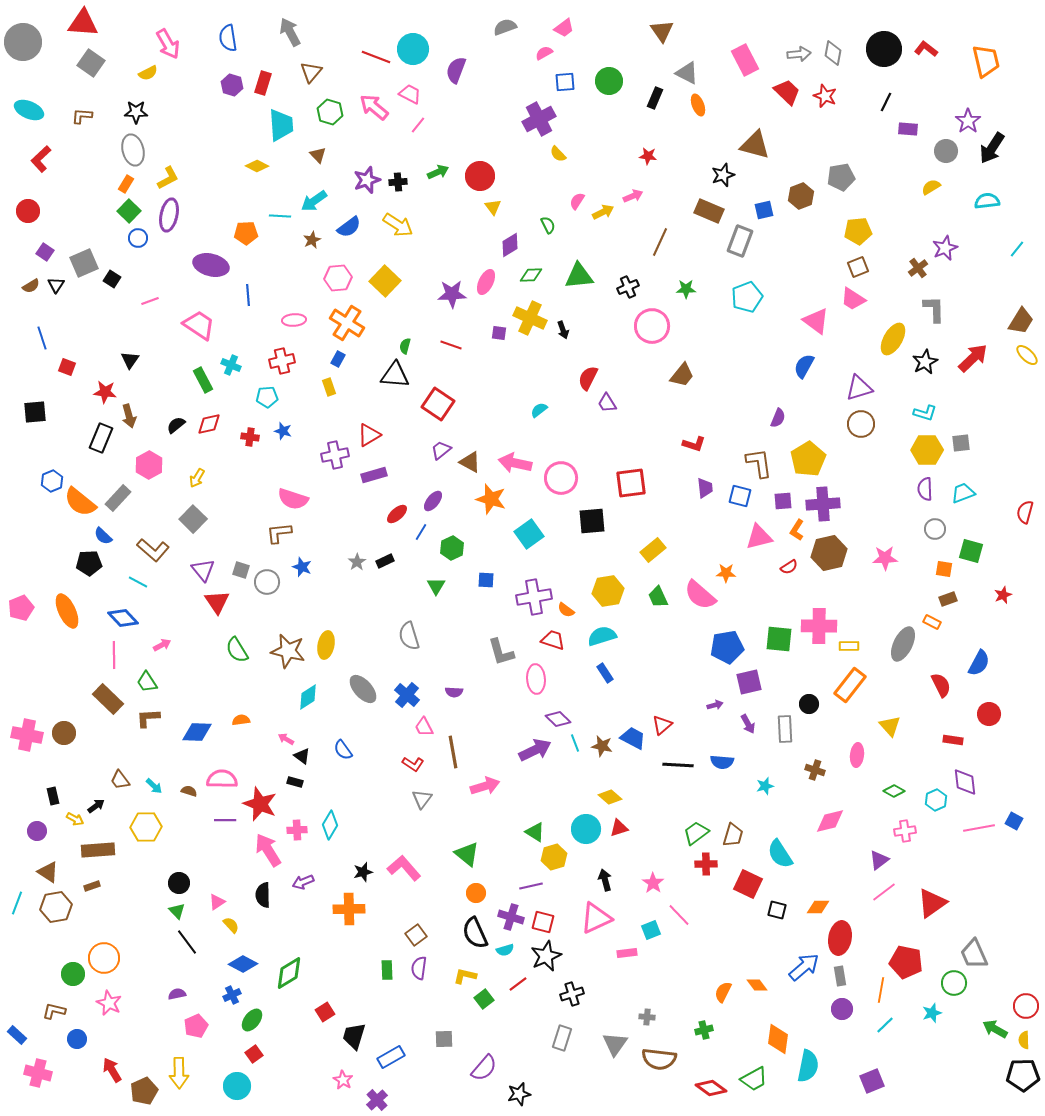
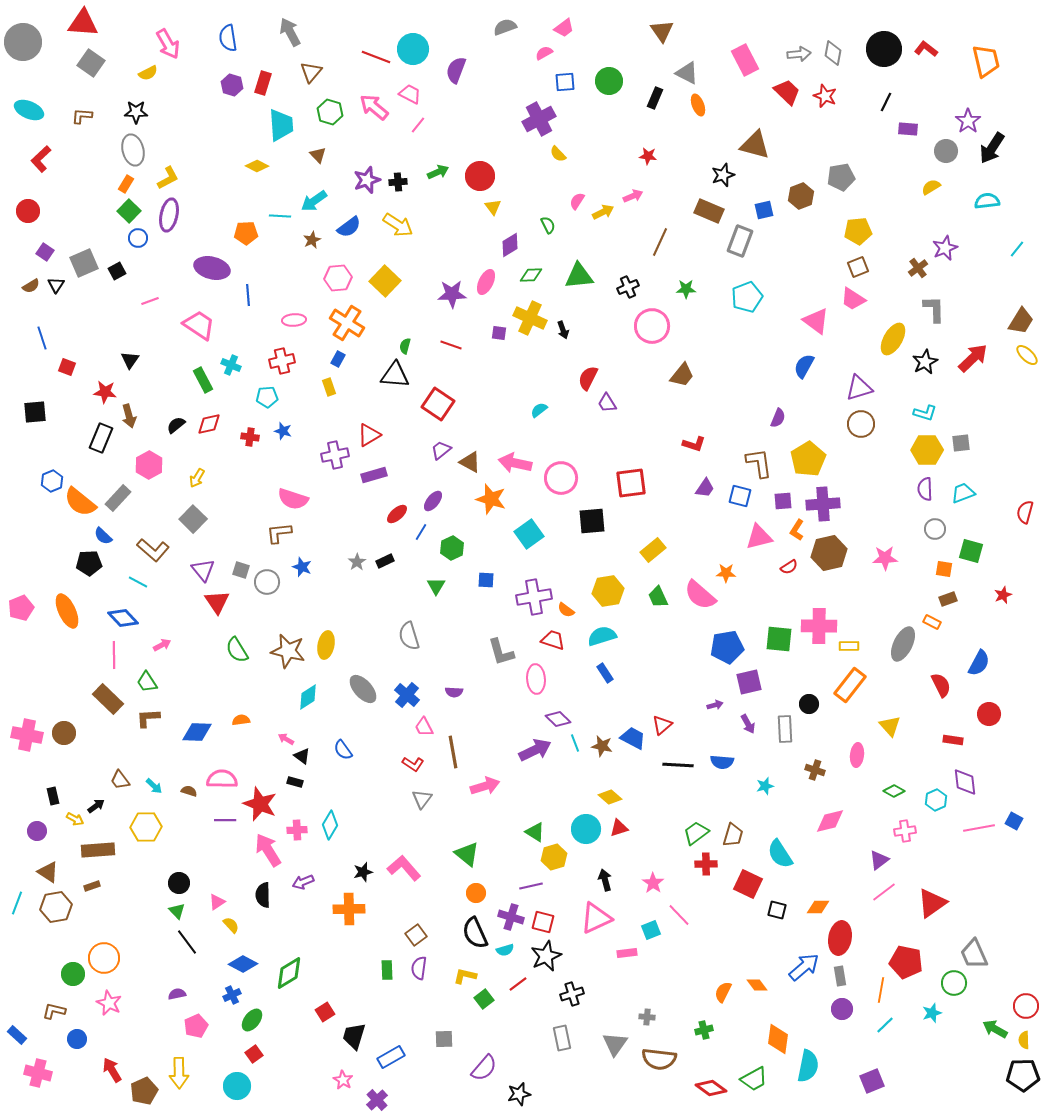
purple ellipse at (211, 265): moved 1 px right, 3 px down
black square at (112, 279): moved 5 px right, 8 px up; rotated 30 degrees clockwise
purple trapezoid at (705, 488): rotated 40 degrees clockwise
gray rectangle at (562, 1038): rotated 30 degrees counterclockwise
